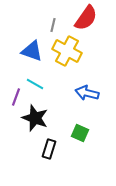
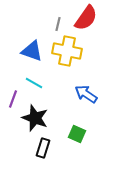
gray line: moved 5 px right, 1 px up
yellow cross: rotated 16 degrees counterclockwise
cyan line: moved 1 px left, 1 px up
blue arrow: moved 1 px left, 1 px down; rotated 20 degrees clockwise
purple line: moved 3 px left, 2 px down
green square: moved 3 px left, 1 px down
black rectangle: moved 6 px left, 1 px up
